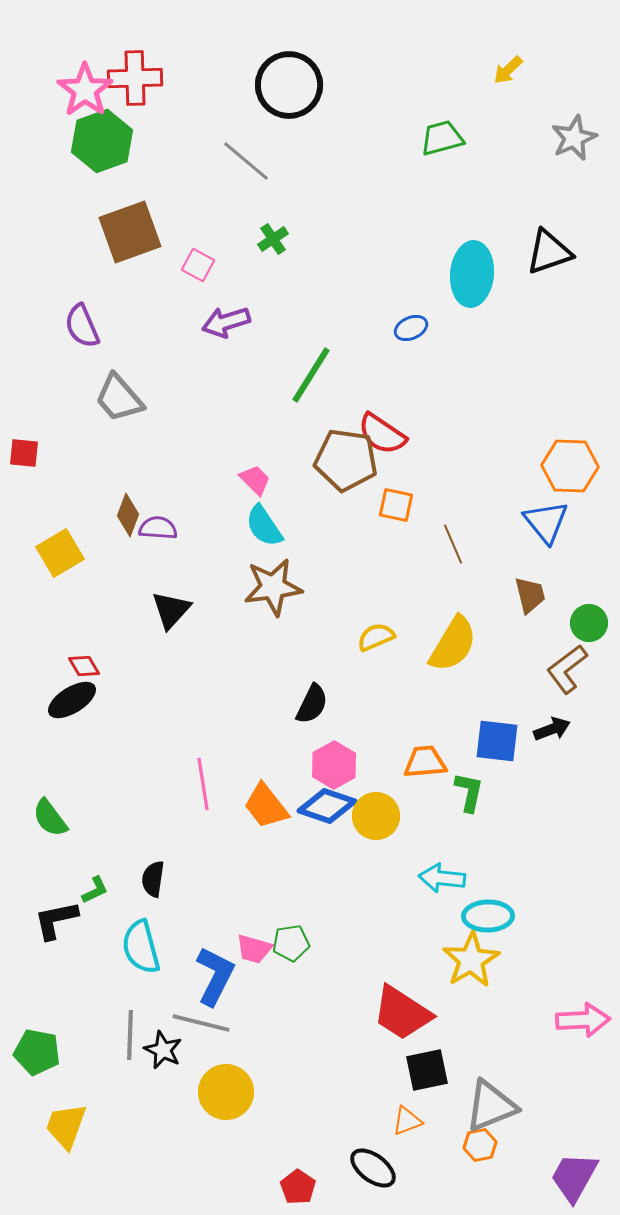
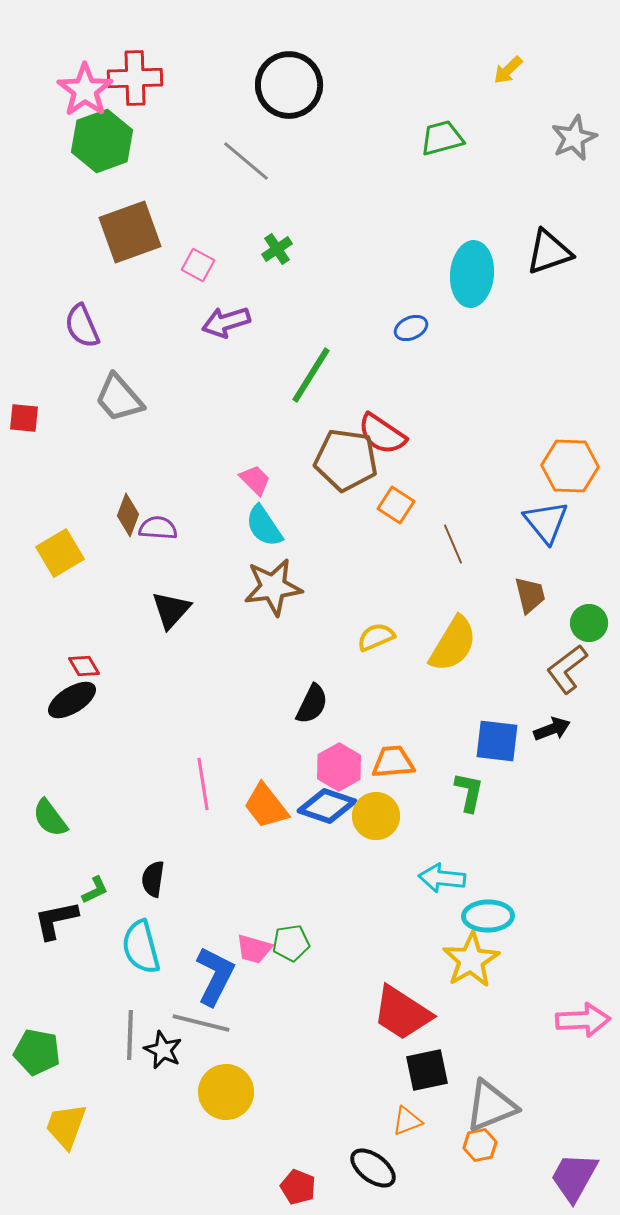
green cross at (273, 239): moved 4 px right, 10 px down
red square at (24, 453): moved 35 px up
orange square at (396, 505): rotated 21 degrees clockwise
orange trapezoid at (425, 762): moved 32 px left
pink hexagon at (334, 765): moved 5 px right, 2 px down
red pentagon at (298, 1187): rotated 12 degrees counterclockwise
